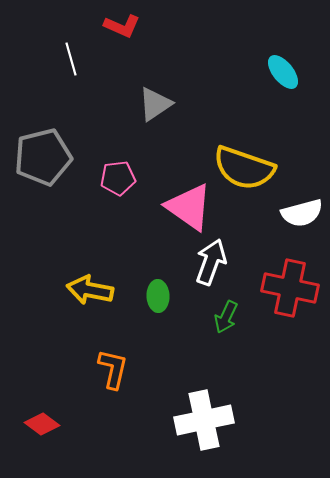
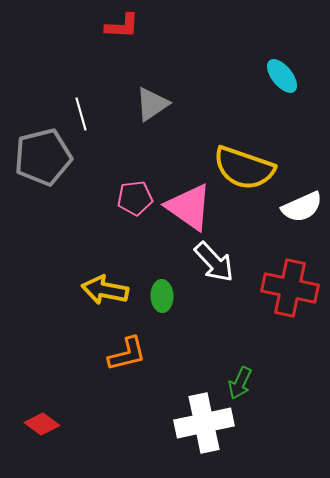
red L-shape: rotated 21 degrees counterclockwise
white line: moved 10 px right, 55 px down
cyan ellipse: moved 1 px left, 4 px down
gray triangle: moved 3 px left
pink pentagon: moved 17 px right, 20 px down
white semicircle: moved 6 px up; rotated 9 degrees counterclockwise
white arrow: moved 3 px right; rotated 117 degrees clockwise
yellow arrow: moved 15 px right
green ellipse: moved 4 px right
green arrow: moved 14 px right, 66 px down
orange L-shape: moved 14 px right, 15 px up; rotated 63 degrees clockwise
white cross: moved 3 px down
